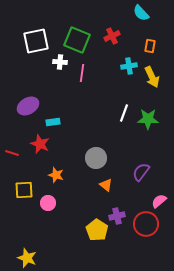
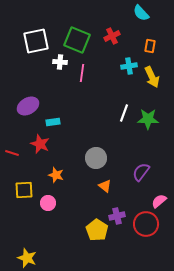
orange triangle: moved 1 px left, 1 px down
